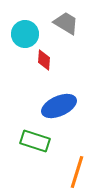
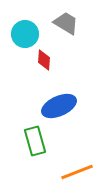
green rectangle: rotated 56 degrees clockwise
orange line: rotated 52 degrees clockwise
